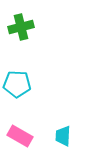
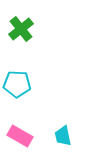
green cross: moved 2 px down; rotated 25 degrees counterclockwise
cyan trapezoid: rotated 15 degrees counterclockwise
